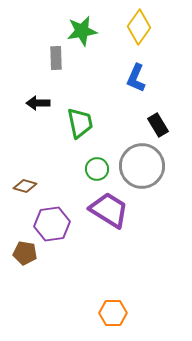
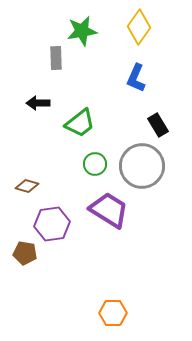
green trapezoid: rotated 64 degrees clockwise
green circle: moved 2 px left, 5 px up
brown diamond: moved 2 px right
